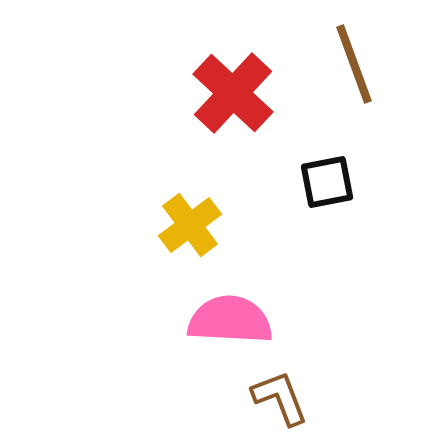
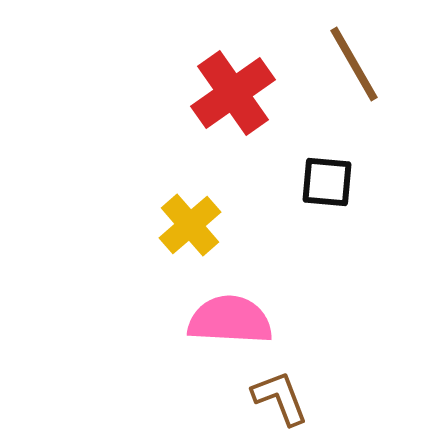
brown line: rotated 10 degrees counterclockwise
red cross: rotated 12 degrees clockwise
black square: rotated 16 degrees clockwise
yellow cross: rotated 4 degrees counterclockwise
